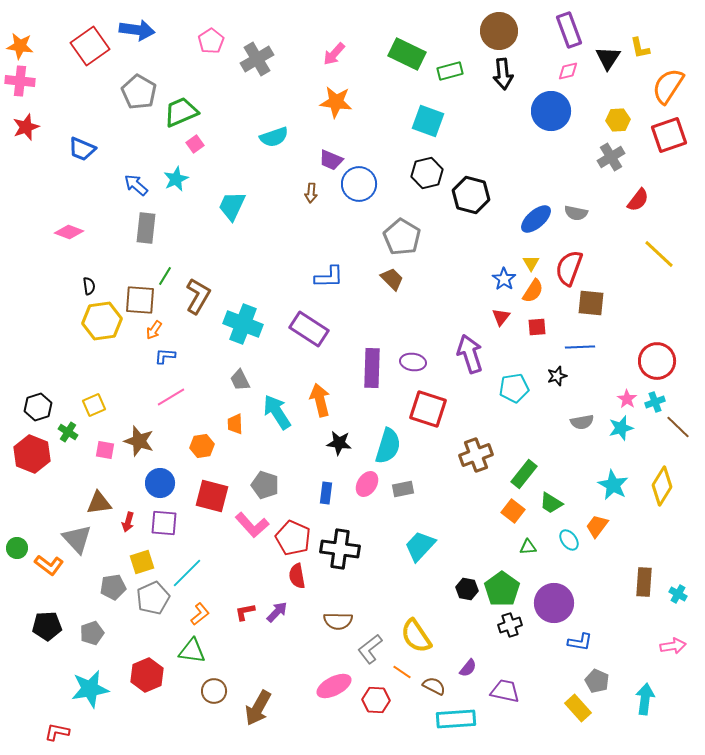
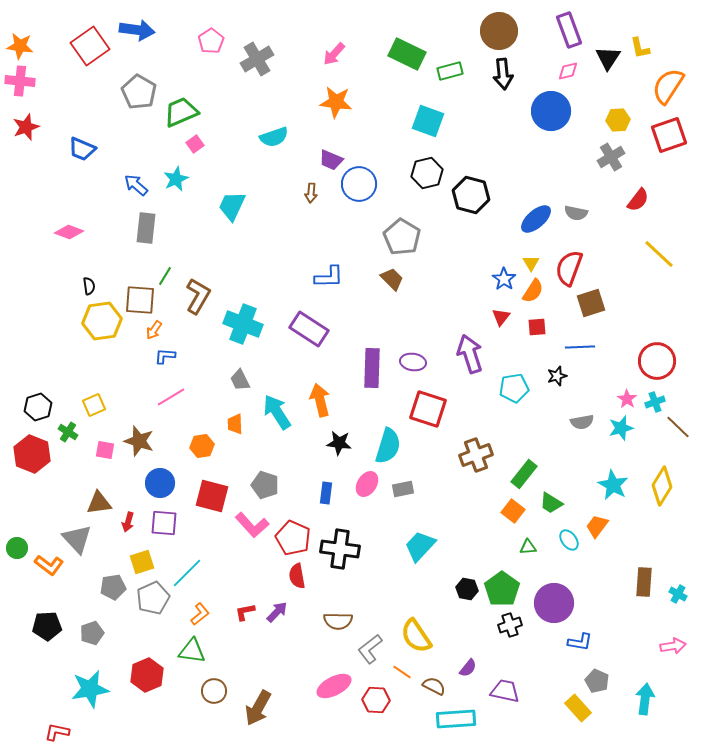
brown square at (591, 303): rotated 24 degrees counterclockwise
